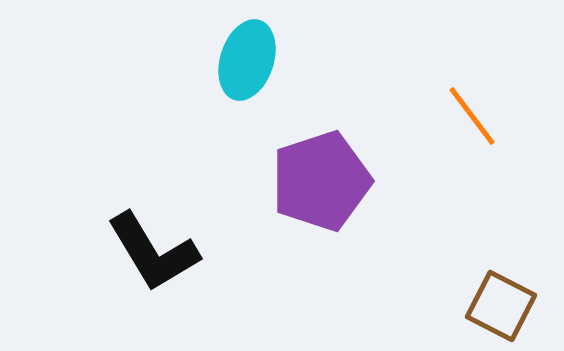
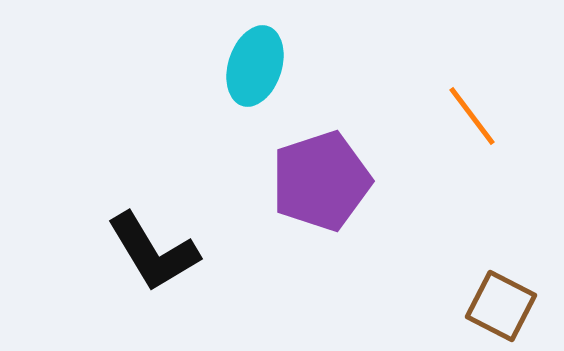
cyan ellipse: moved 8 px right, 6 px down
